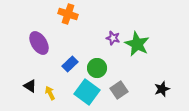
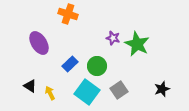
green circle: moved 2 px up
